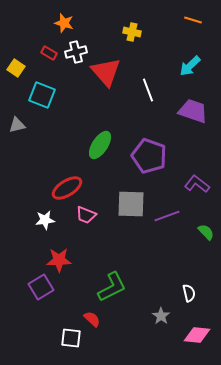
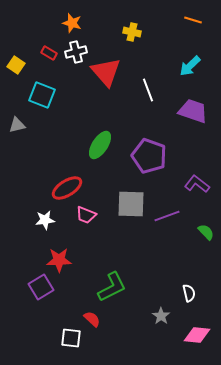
orange star: moved 8 px right
yellow square: moved 3 px up
